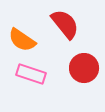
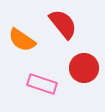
red semicircle: moved 2 px left
pink rectangle: moved 11 px right, 10 px down
